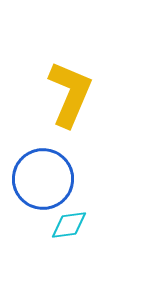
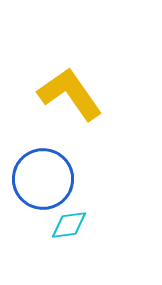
yellow L-shape: rotated 58 degrees counterclockwise
